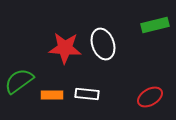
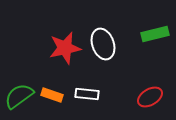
green rectangle: moved 9 px down
red star: rotated 16 degrees counterclockwise
green semicircle: moved 15 px down
orange rectangle: rotated 20 degrees clockwise
